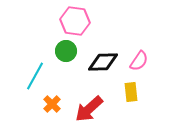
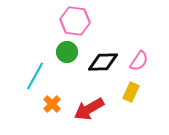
green circle: moved 1 px right, 1 px down
yellow rectangle: rotated 30 degrees clockwise
red arrow: rotated 12 degrees clockwise
